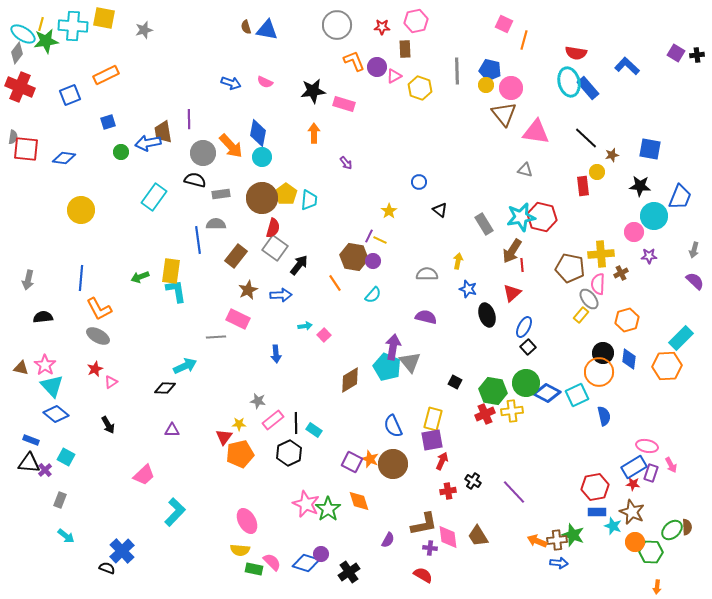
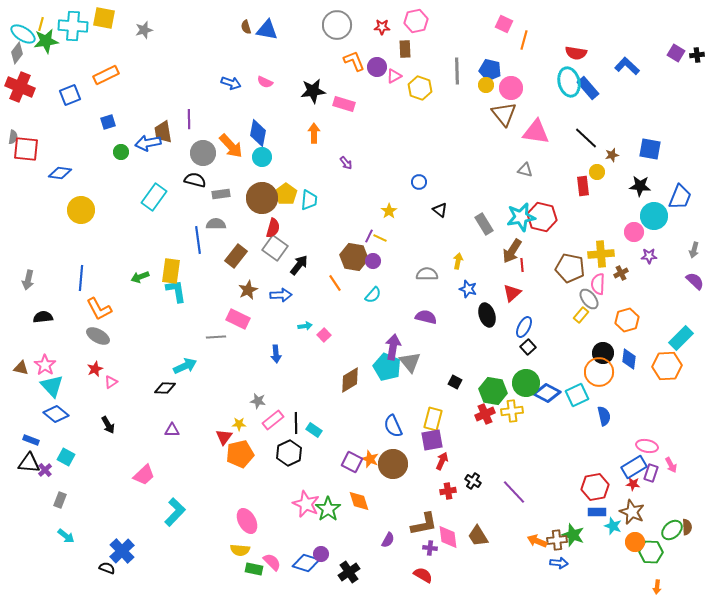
blue diamond at (64, 158): moved 4 px left, 15 px down
yellow line at (380, 240): moved 2 px up
